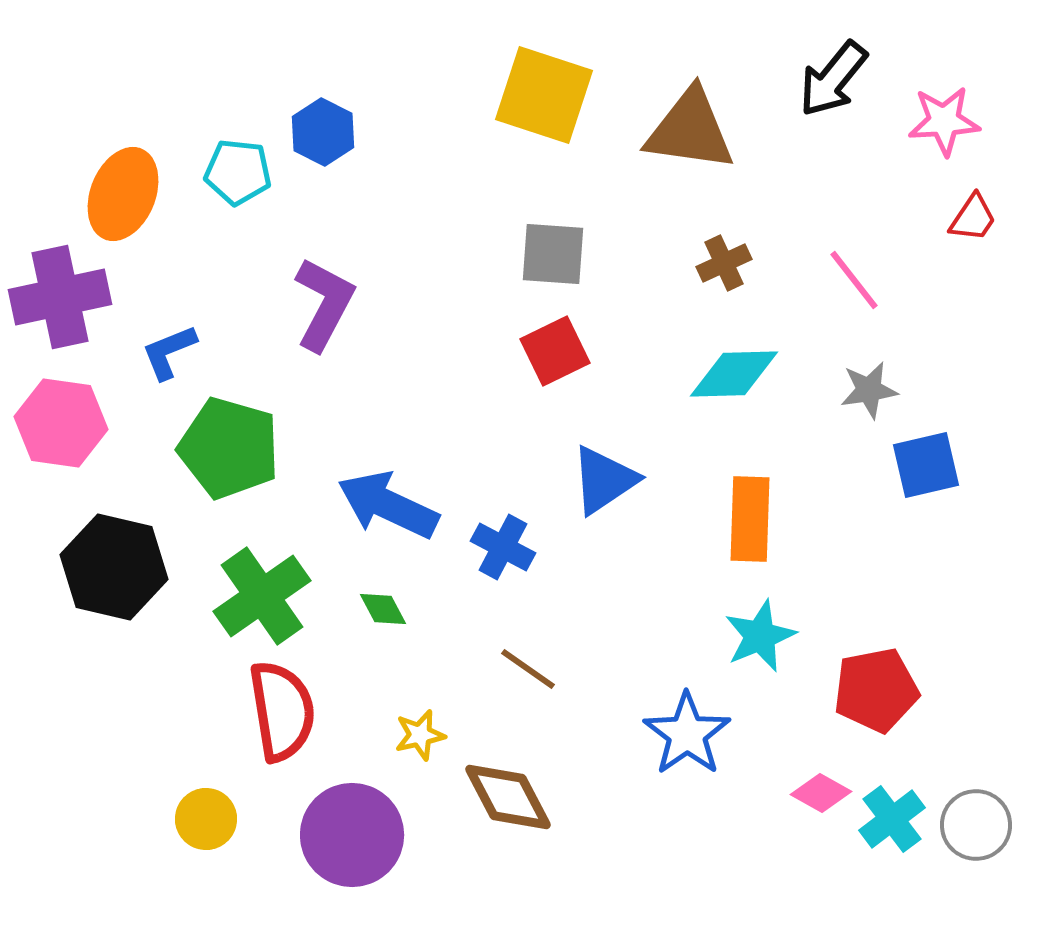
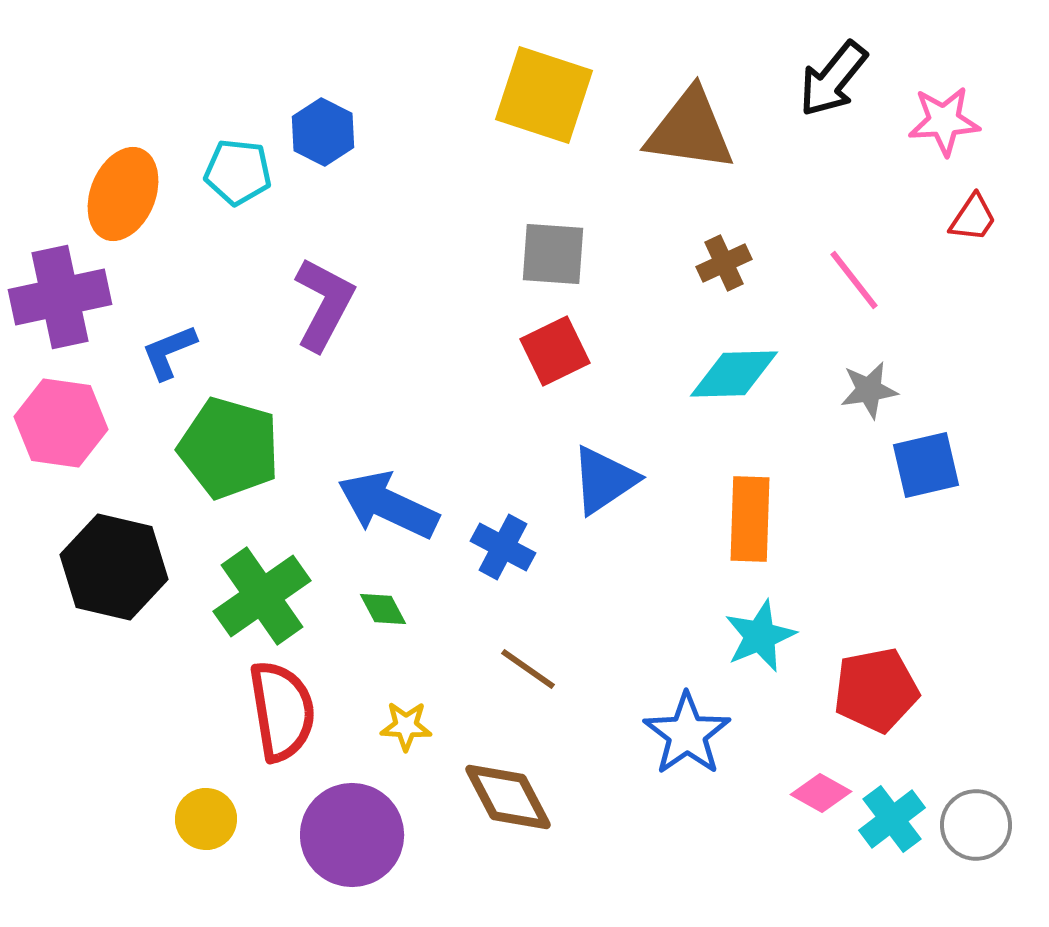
yellow star: moved 14 px left, 9 px up; rotated 15 degrees clockwise
